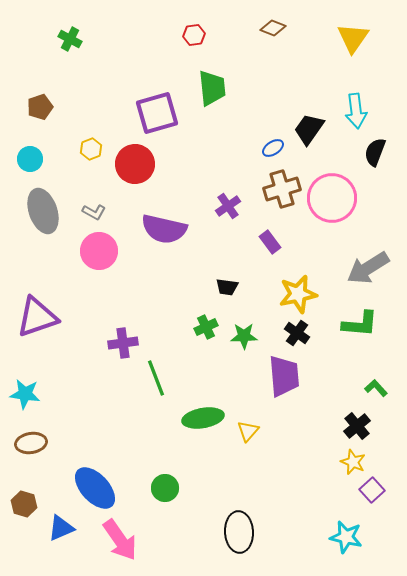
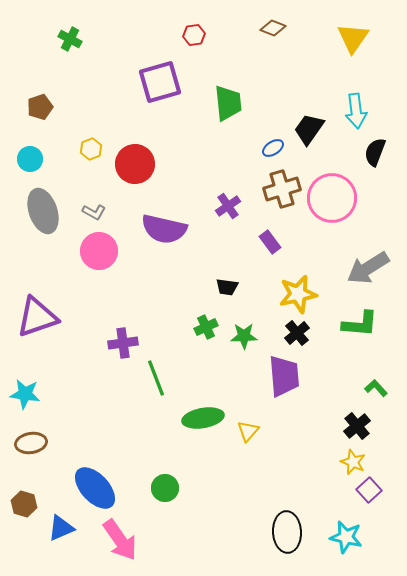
green trapezoid at (212, 88): moved 16 px right, 15 px down
purple square at (157, 113): moved 3 px right, 31 px up
black cross at (297, 333): rotated 15 degrees clockwise
purple square at (372, 490): moved 3 px left
black ellipse at (239, 532): moved 48 px right
